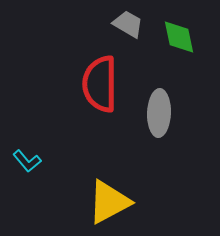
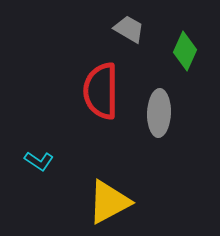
gray trapezoid: moved 1 px right, 5 px down
green diamond: moved 6 px right, 14 px down; rotated 36 degrees clockwise
red semicircle: moved 1 px right, 7 px down
cyan L-shape: moved 12 px right; rotated 16 degrees counterclockwise
